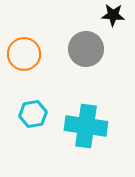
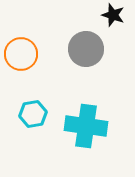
black star: rotated 15 degrees clockwise
orange circle: moved 3 px left
